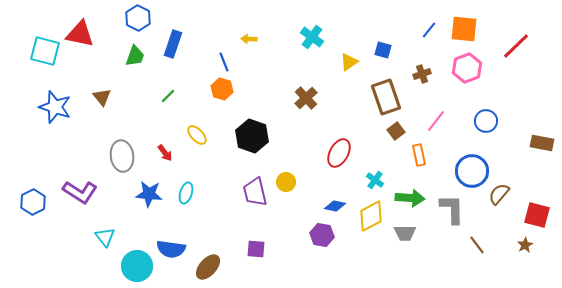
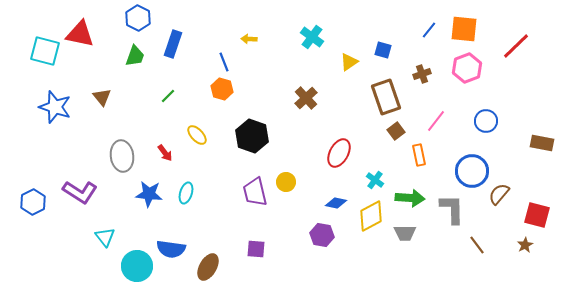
blue diamond at (335, 206): moved 1 px right, 3 px up
brown ellipse at (208, 267): rotated 12 degrees counterclockwise
